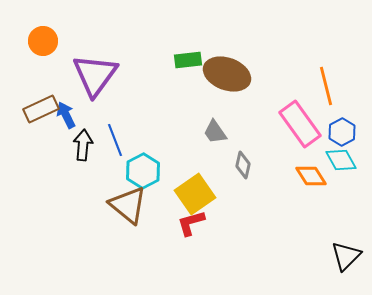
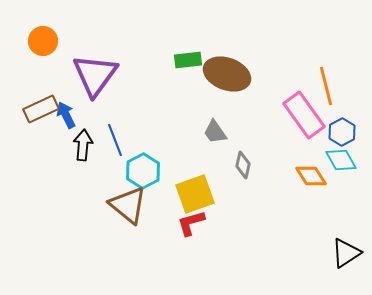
pink rectangle: moved 4 px right, 9 px up
yellow square: rotated 15 degrees clockwise
black triangle: moved 3 px up; rotated 12 degrees clockwise
